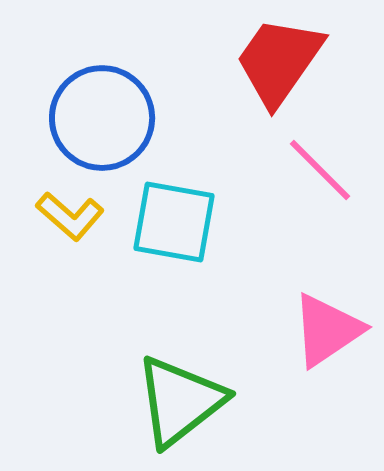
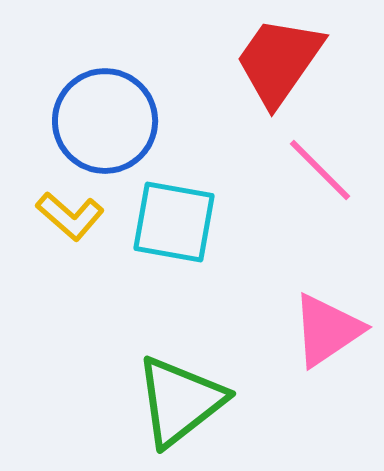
blue circle: moved 3 px right, 3 px down
